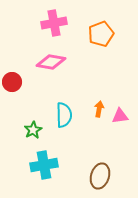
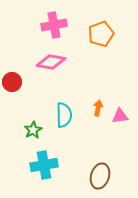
pink cross: moved 2 px down
orange arrow: moved 1 px left, 1 px up
